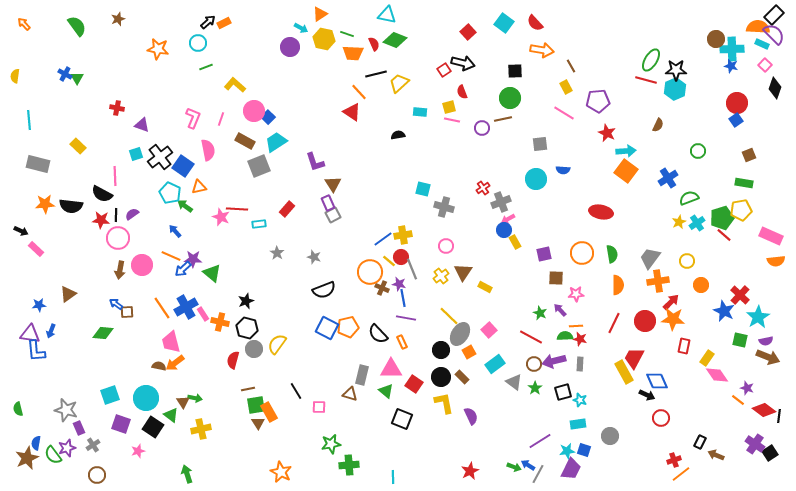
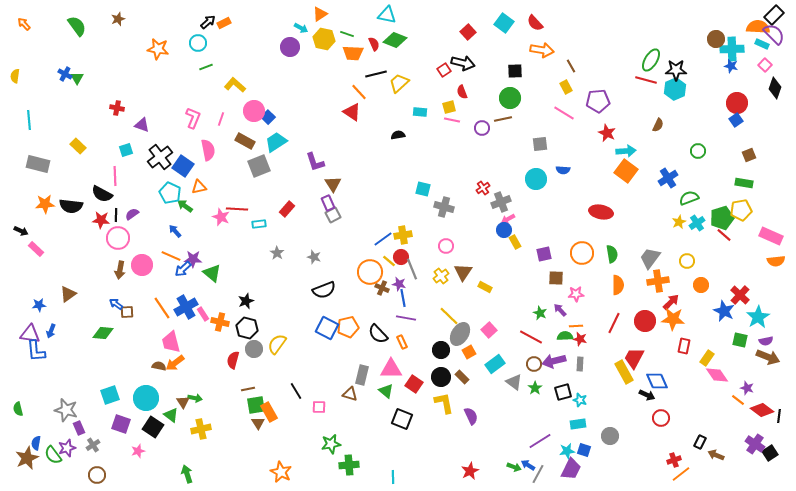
cyan square at (136, 154): moved 10 px left, 4 px up
red diamond at (764, 410): moved 2 px left
